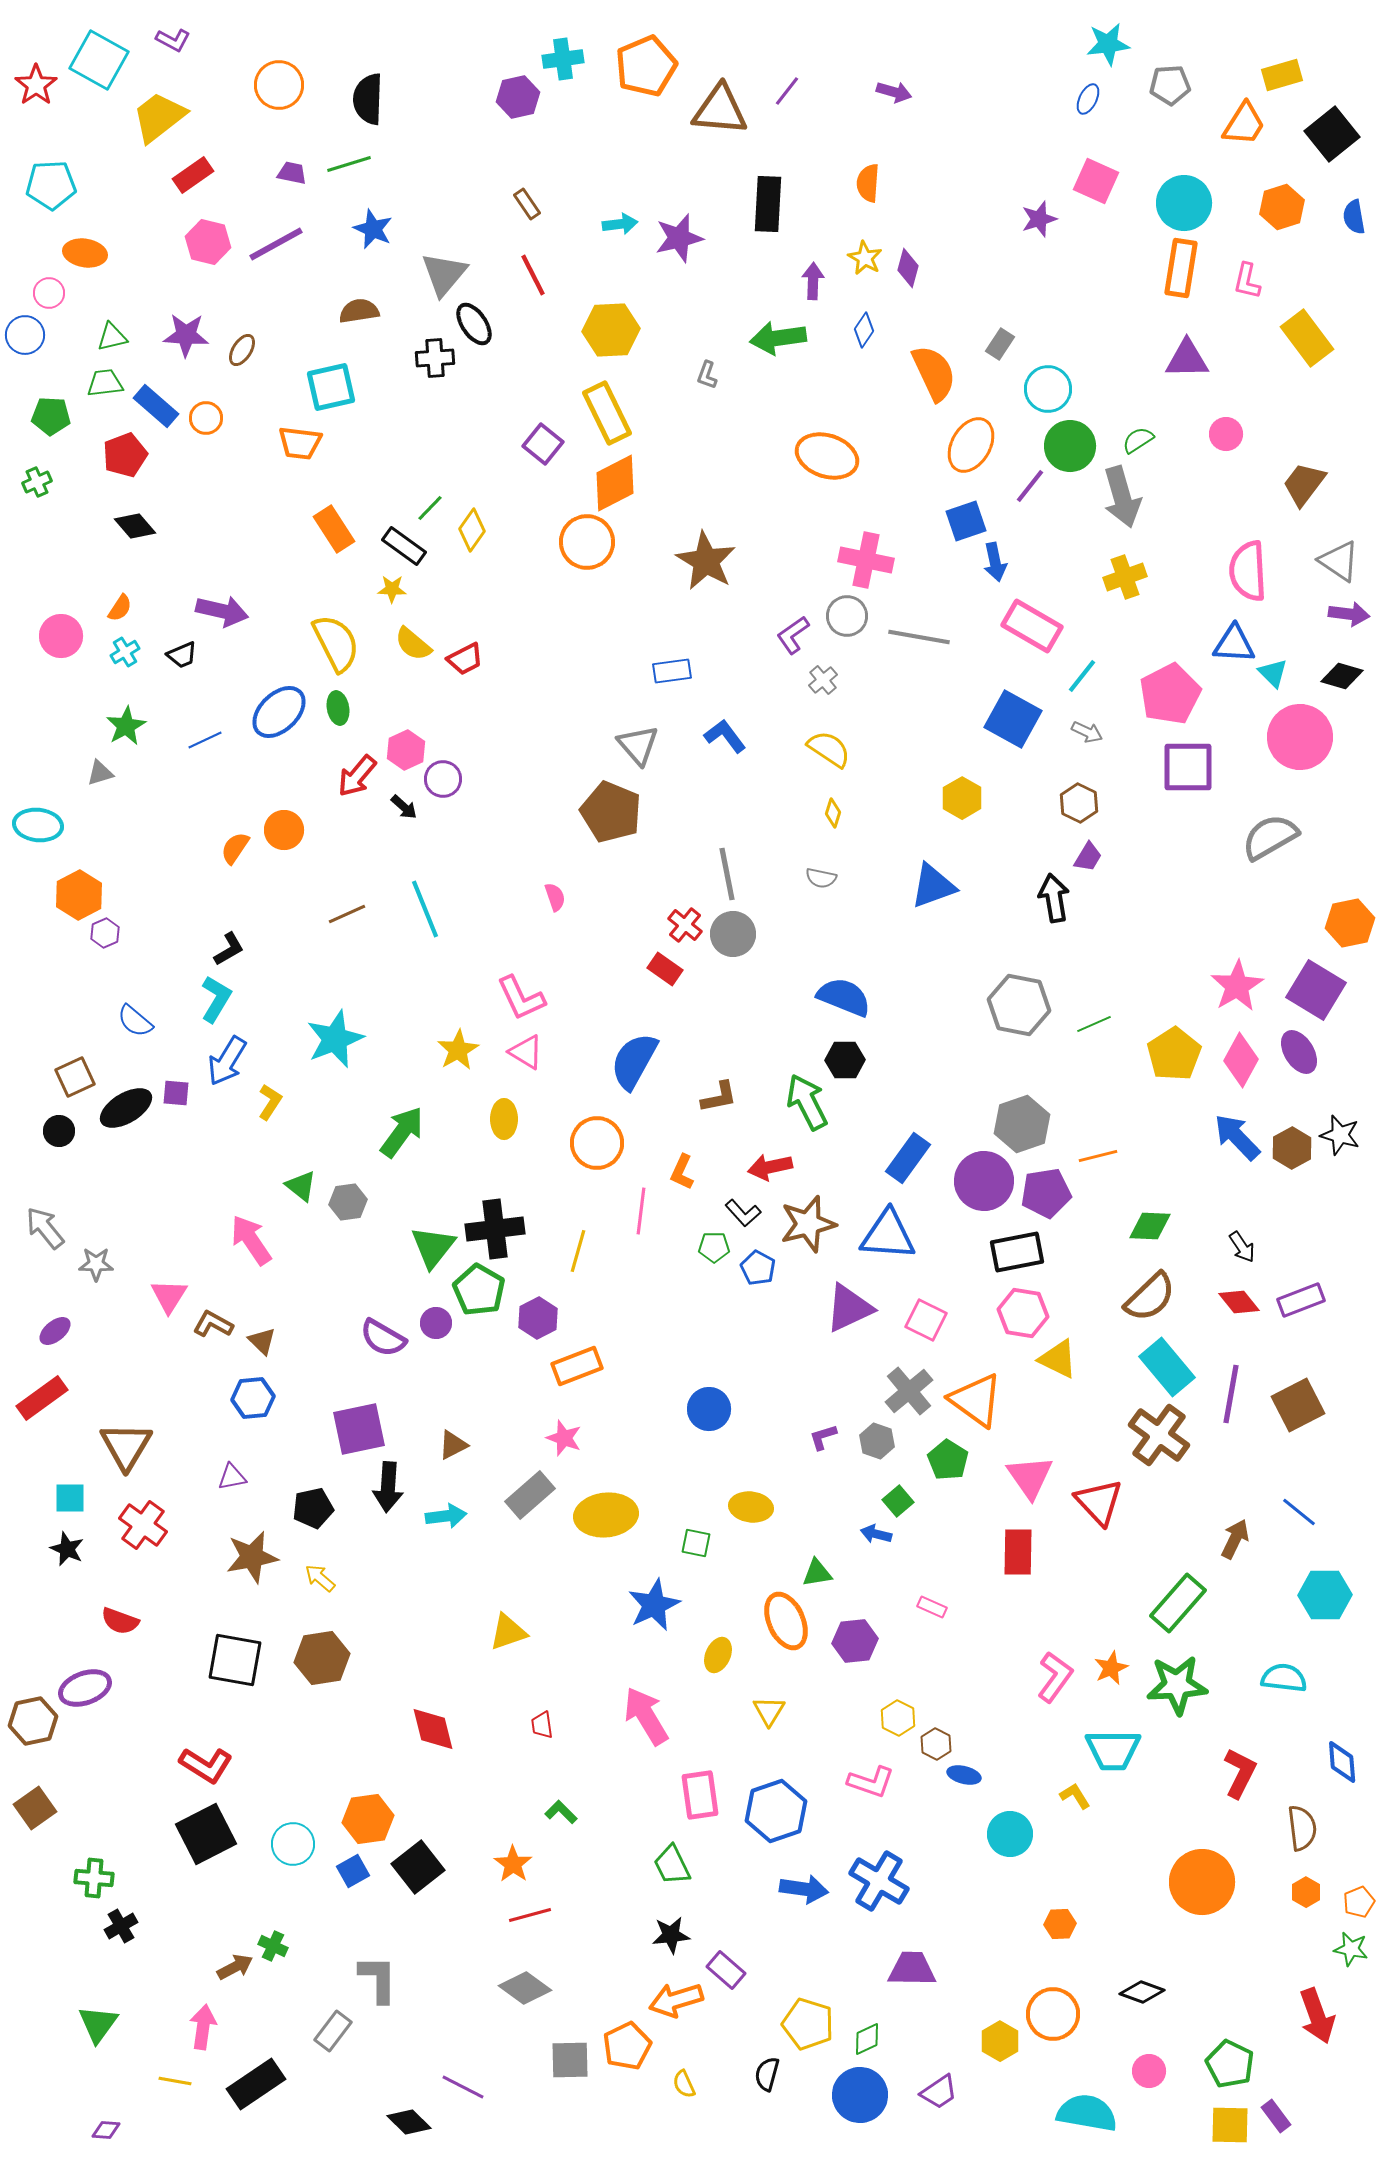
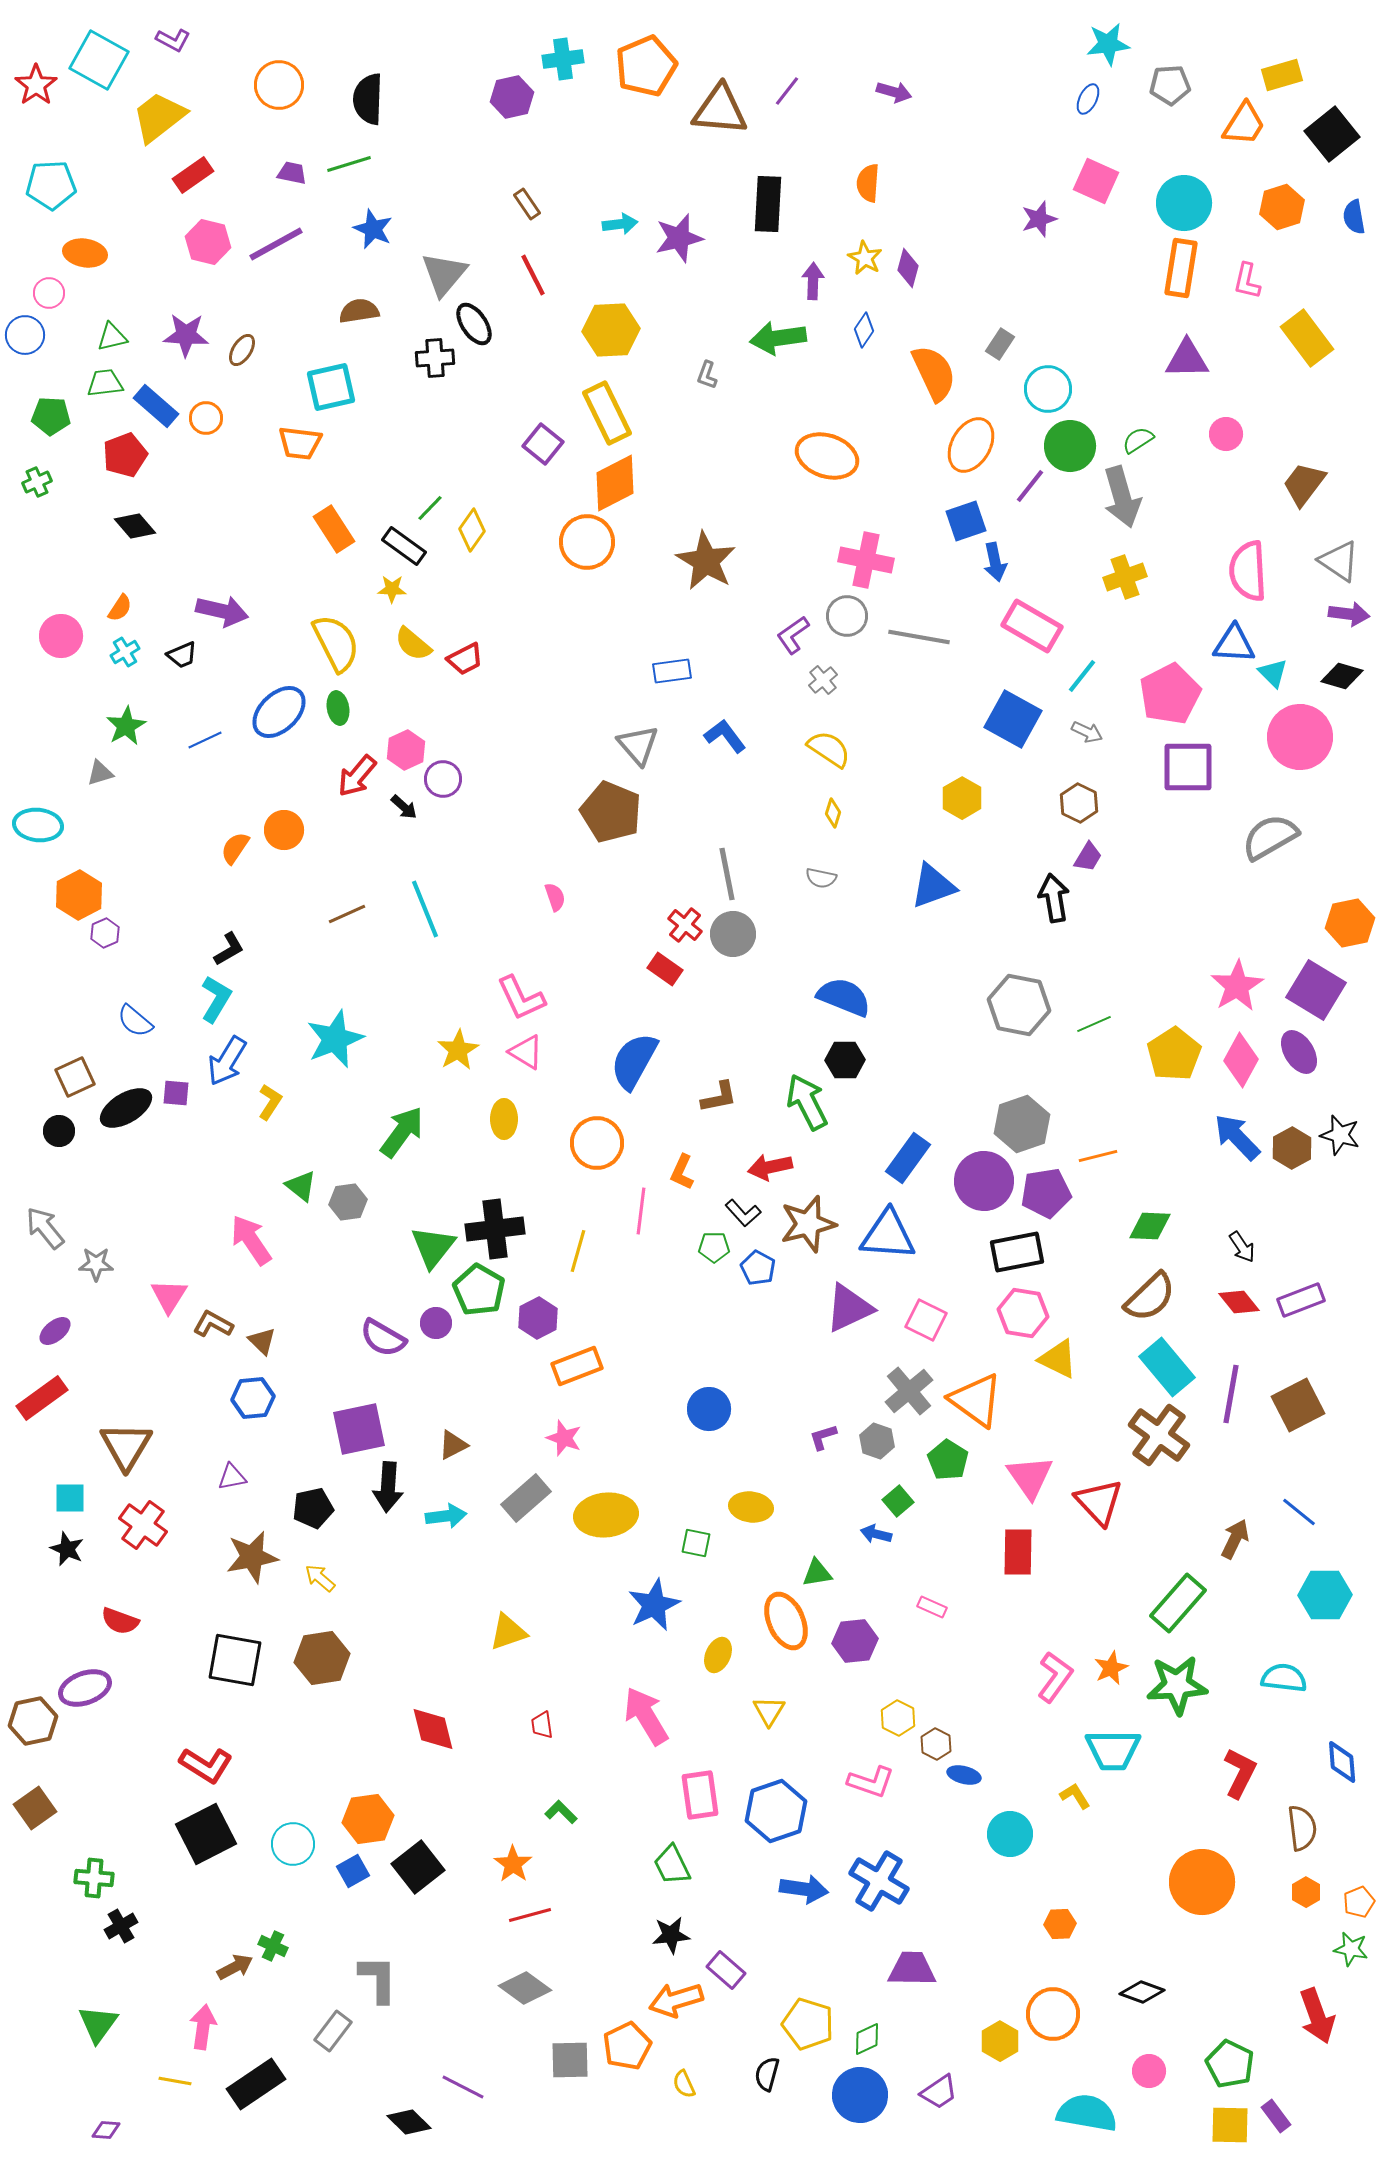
purple hexagon at (518, 97): moved 6 px left
gray rectangle at (530, 1495): moved 4 px left, 3 px down
